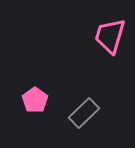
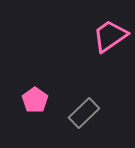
pink trapezoid: rotated 39 degrees clockwise
